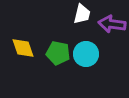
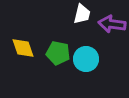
cyan circle: moved 5 px down
